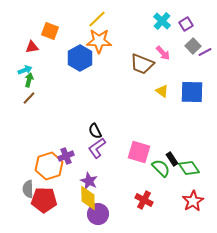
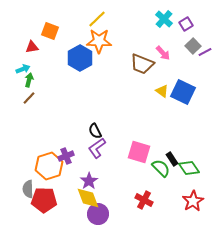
cyan cross: moved 2 px right, 2 px up
cyan arrow: moved 2 px left, 1 px up
blue square: moved 9 px left; rotated 25 degrees clockwise
purple star: rotated 12 degrees clockwise
yellow diamond: rotated 20 degrees counterclockwise
